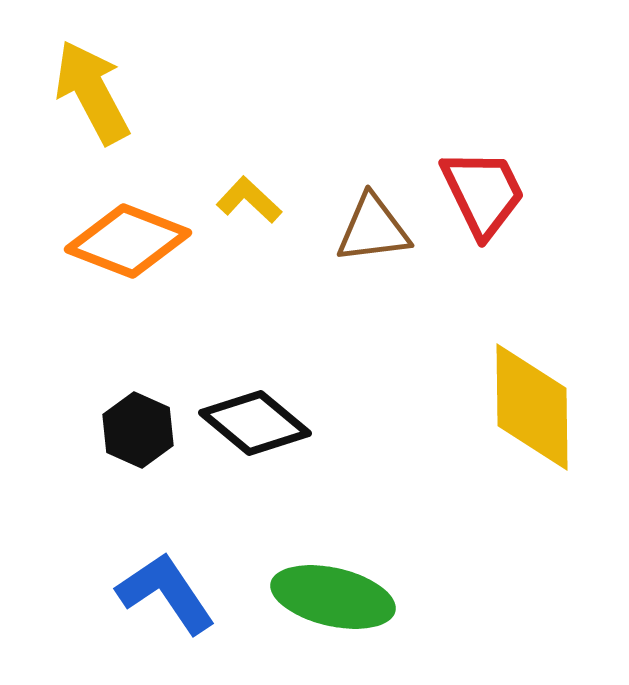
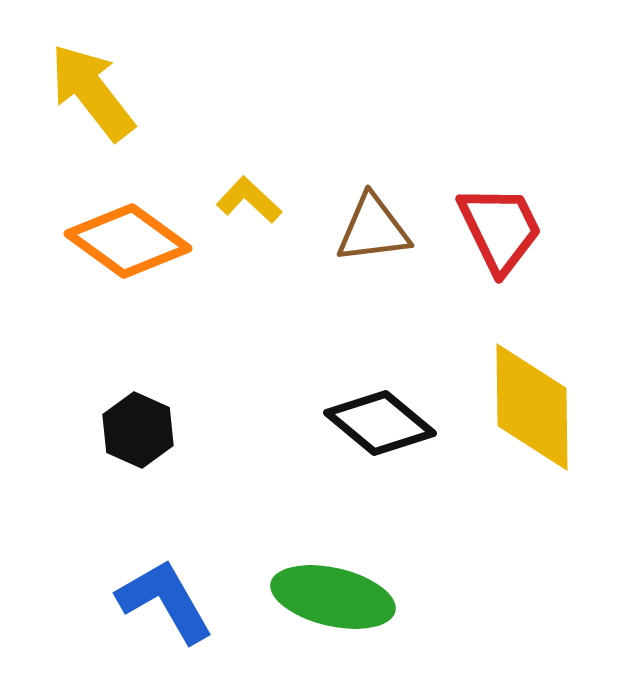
yellow arrow: rotated 10 degrees counterclockwise
red trapezoid: moved 17 px right, 36 px down
orange diamond: rotated 15 degrees clockwise
black diamond: moved 125 px right
blue L-shape: moved 1 px left, 8 px down; rotated 4 degrees clockwise
